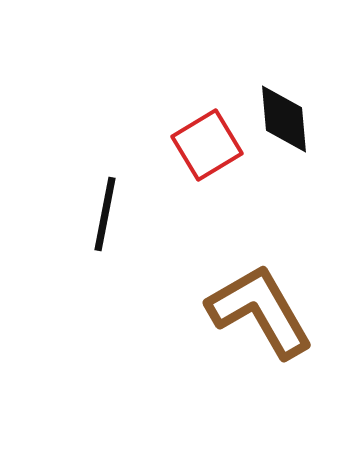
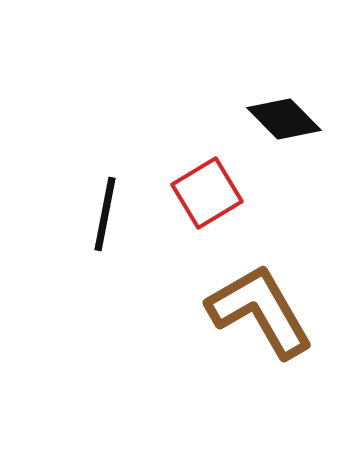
black diamond: rotated 40 degrees counterclockwise
red square: moved 48 px down
